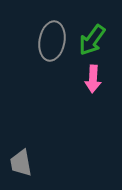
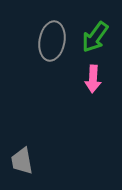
green arrow: moved 3 px right, 3 px up
gray trapezoid: moved 1 px right, 2 px up
